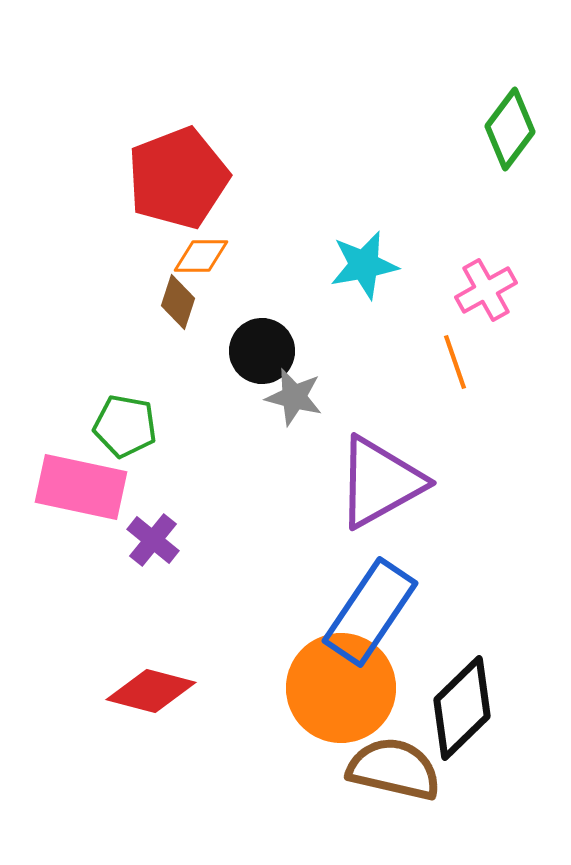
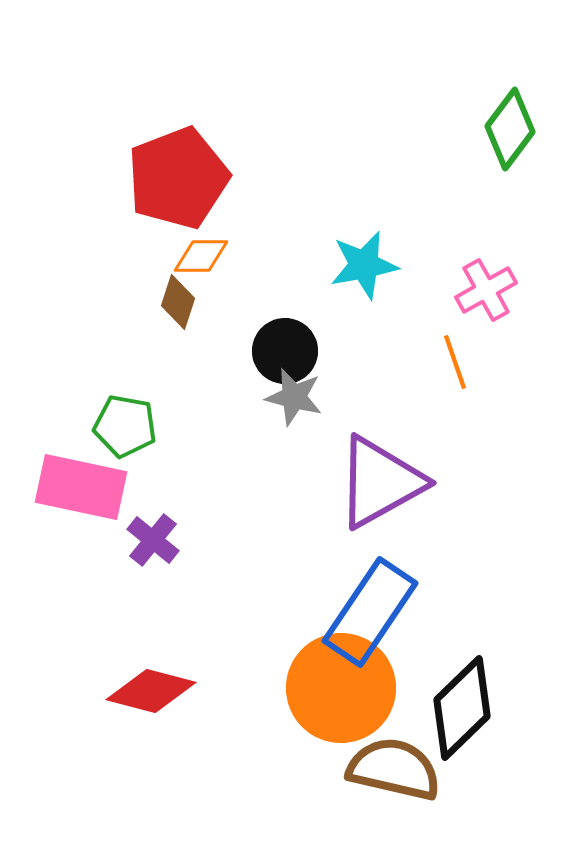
black circle: moved 23 px right
